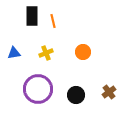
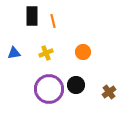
purple circle: moved 11 px right
black circle: moved 10 px up
